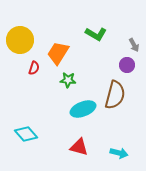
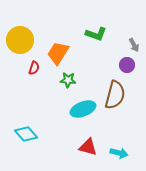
green L-shape: rotated 10 degrees counterclockwise
red triangle: moved 9 px right
